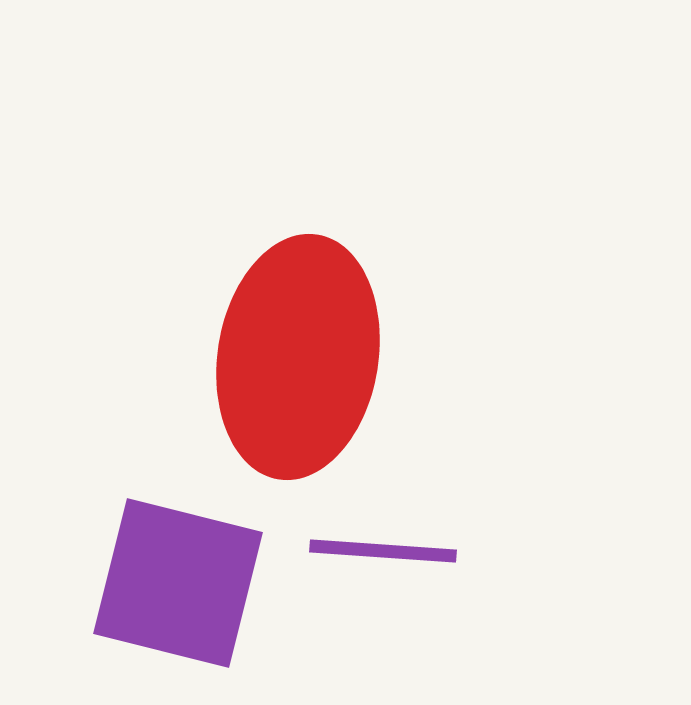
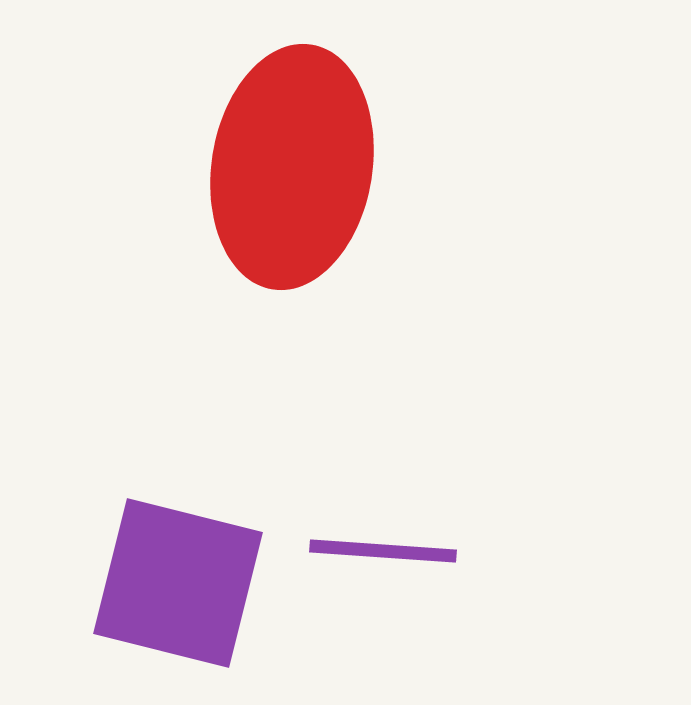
red ellipse: moved 6 px left, 190 px up
